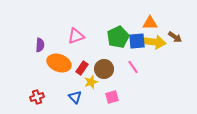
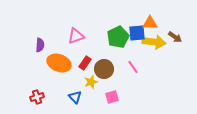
blue square: moved 8 px up
red rectangle: moved 3 px right, 5 px up
